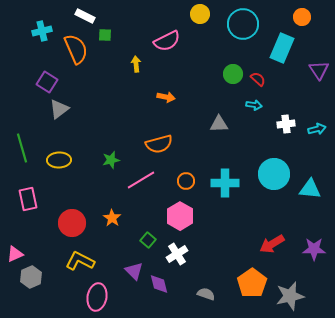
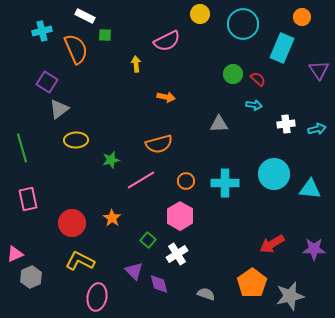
yellow ellipse at (59, 160): moved 17 px right, 20 px up
